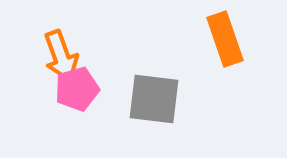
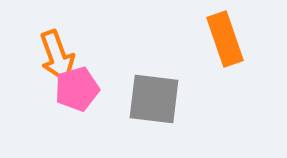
orange arrow: moved 4 px left
